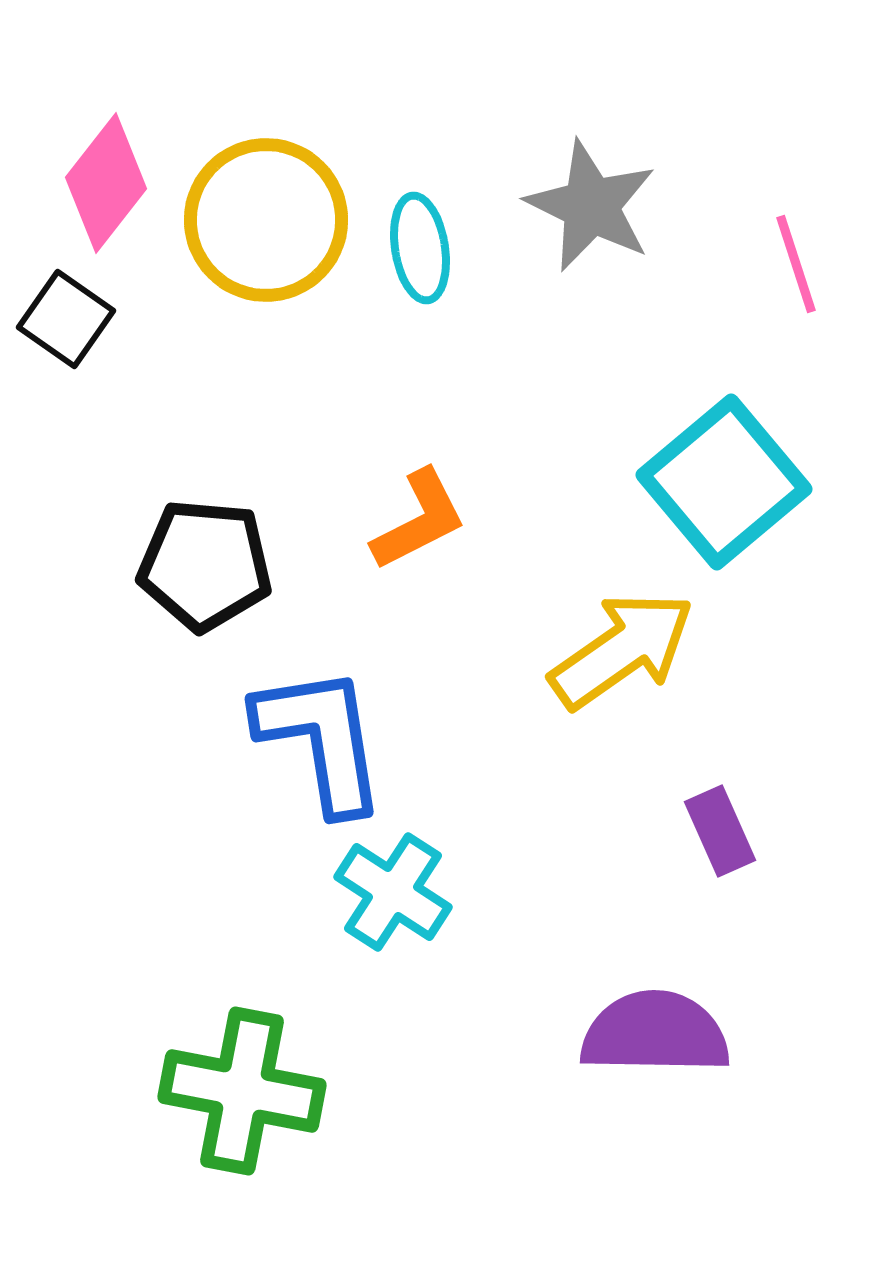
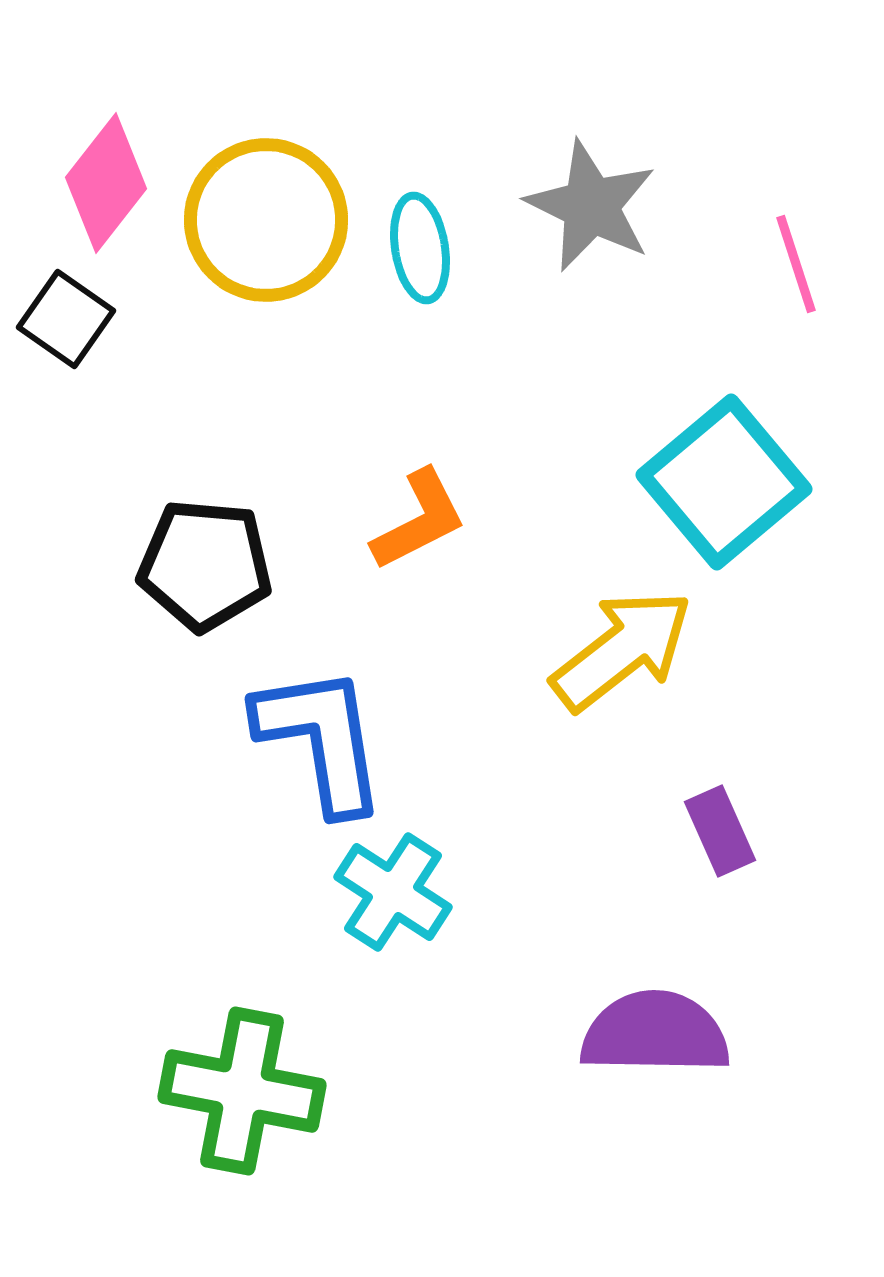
yellow arrow: rotated 3 degrees counterclockwise
